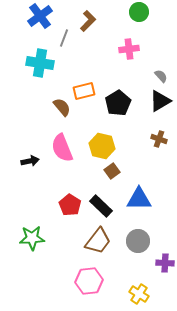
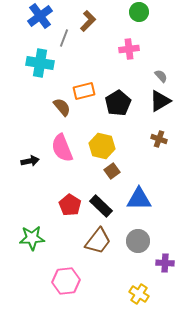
pink hexagon: moved 23 px left
